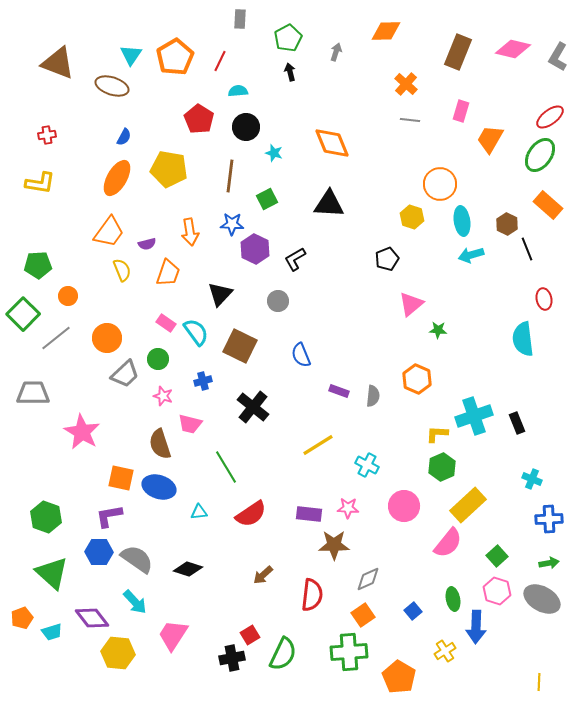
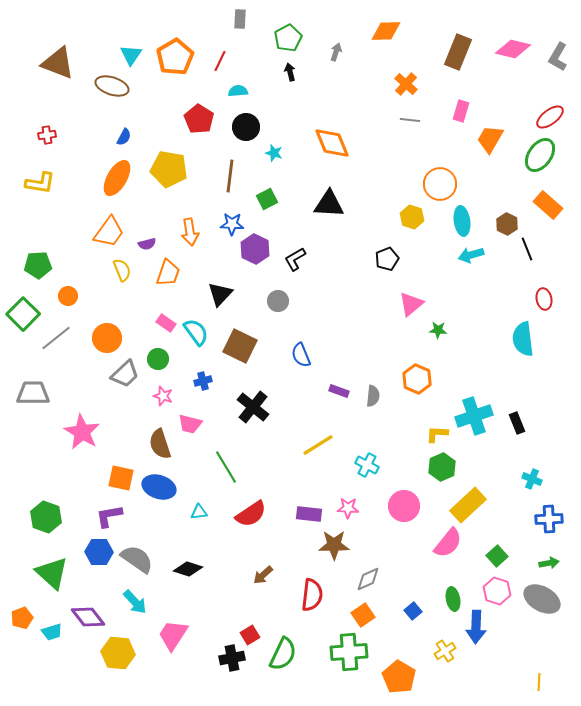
purple diamond at (92, 618): moved 4 px left, 1 px up
